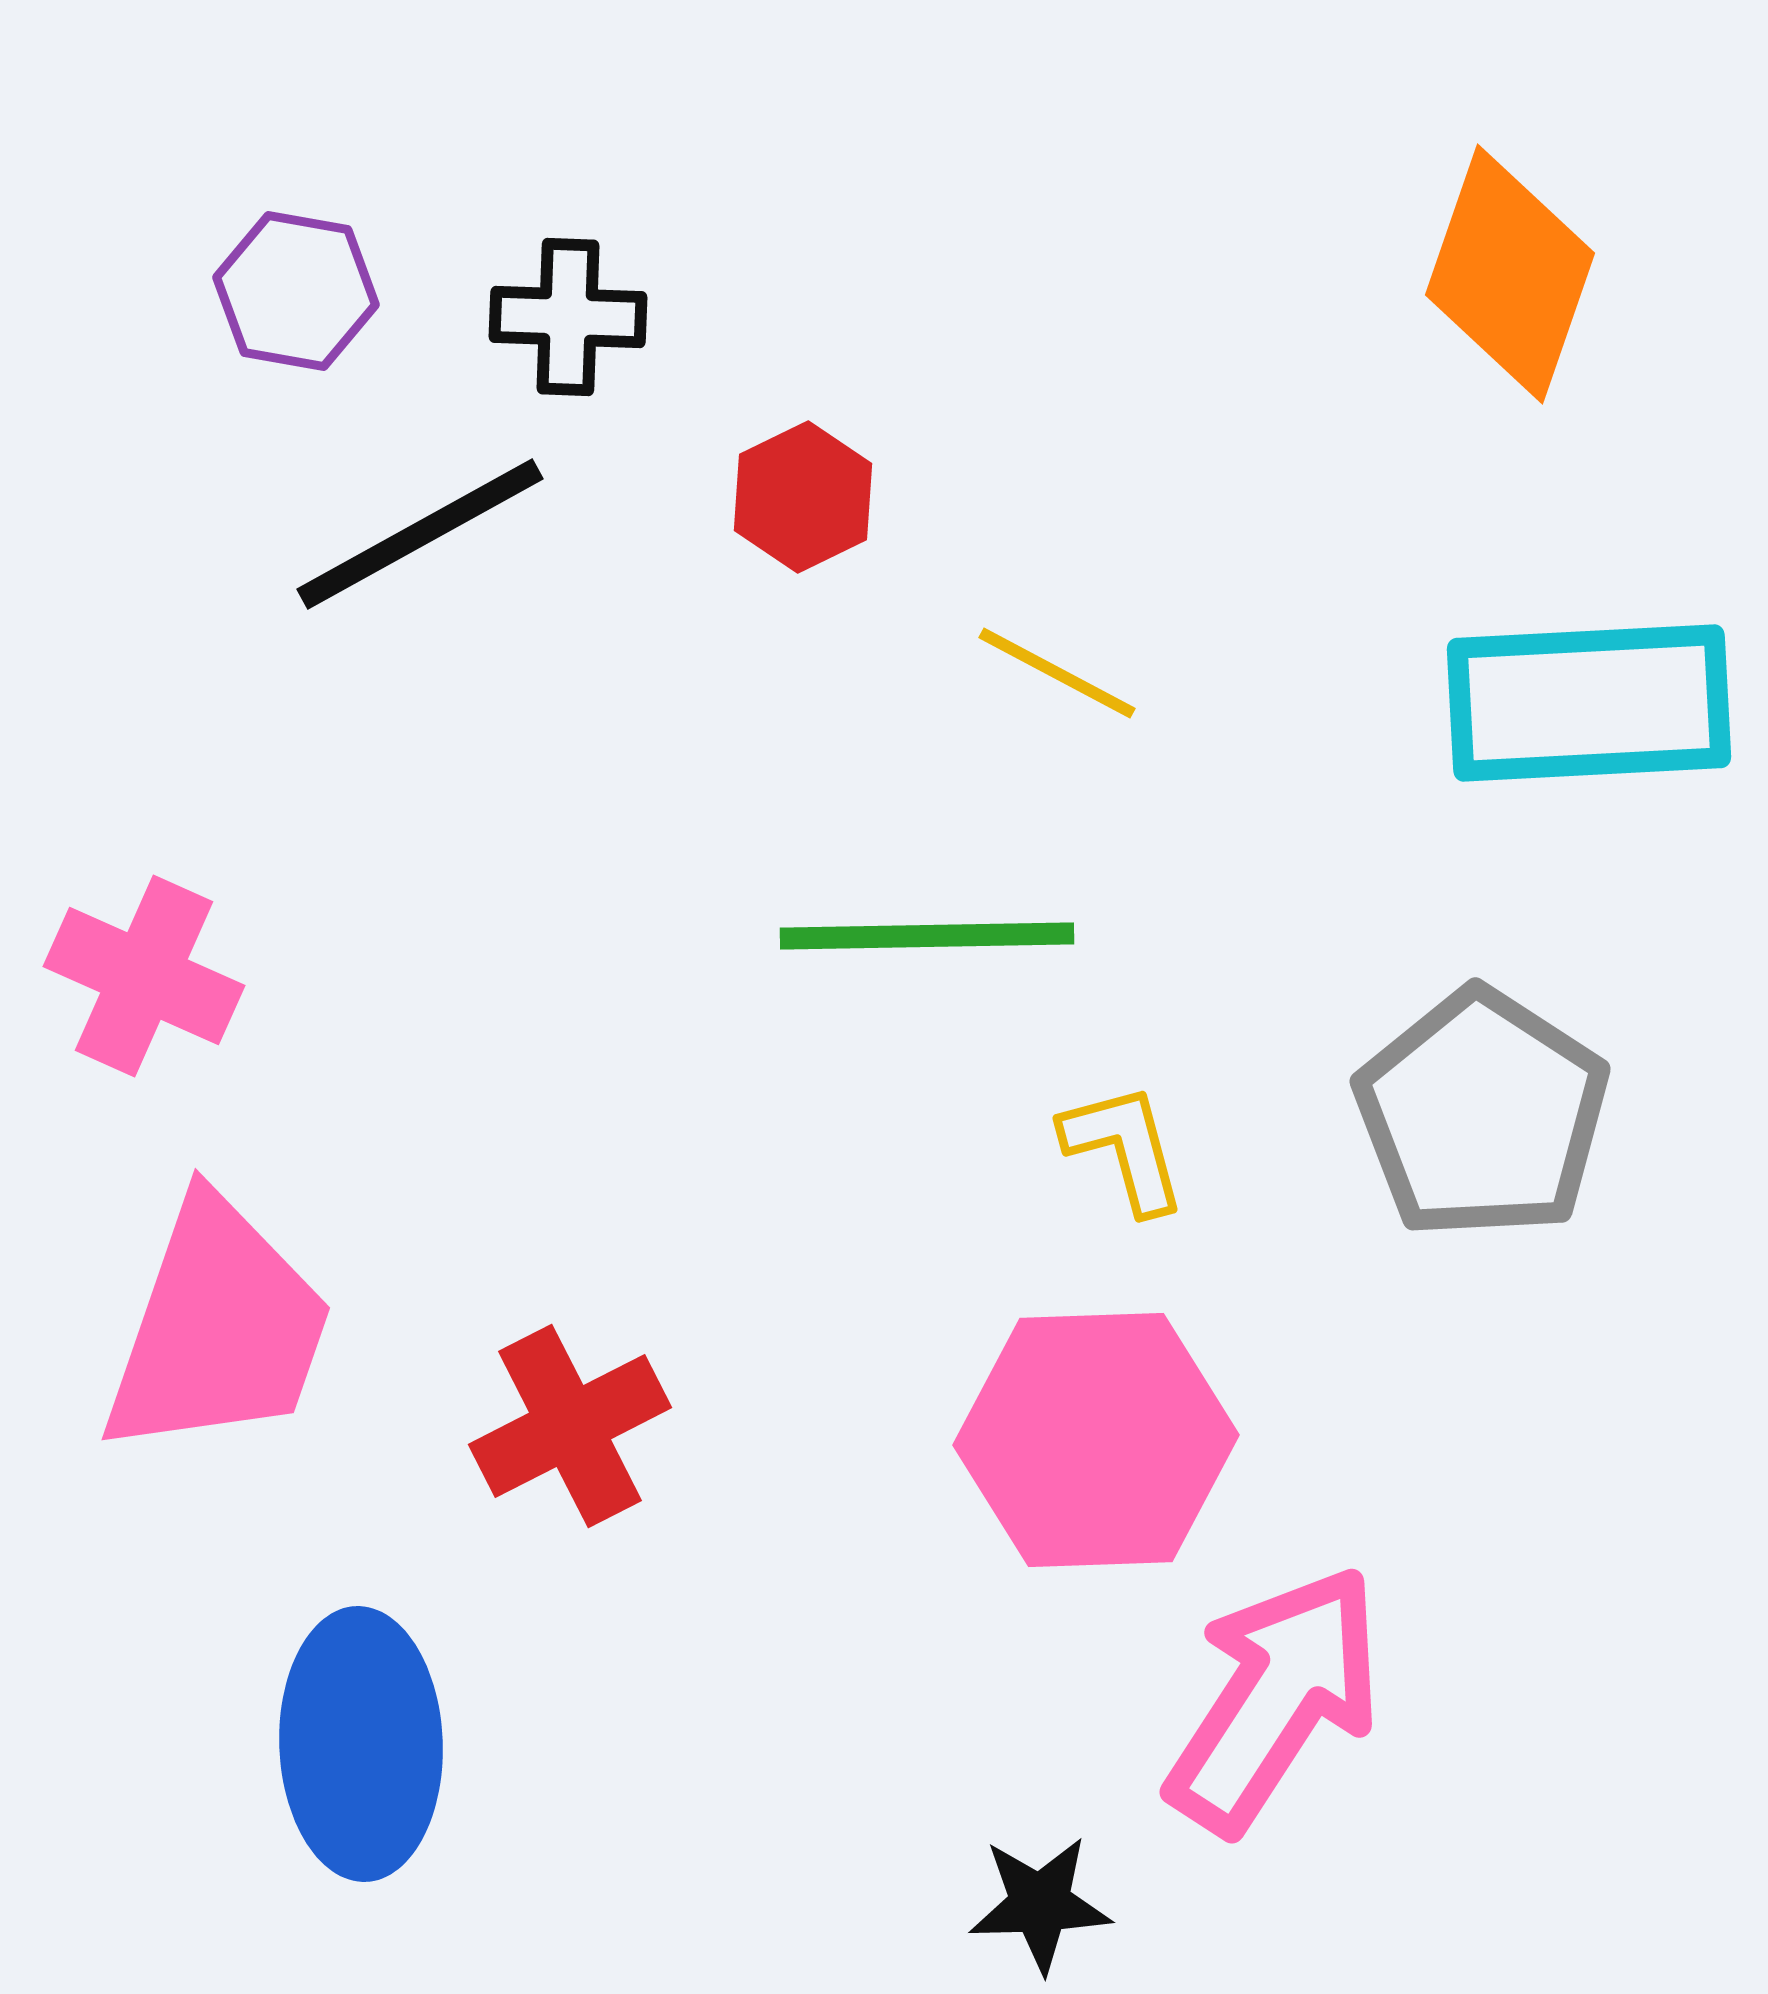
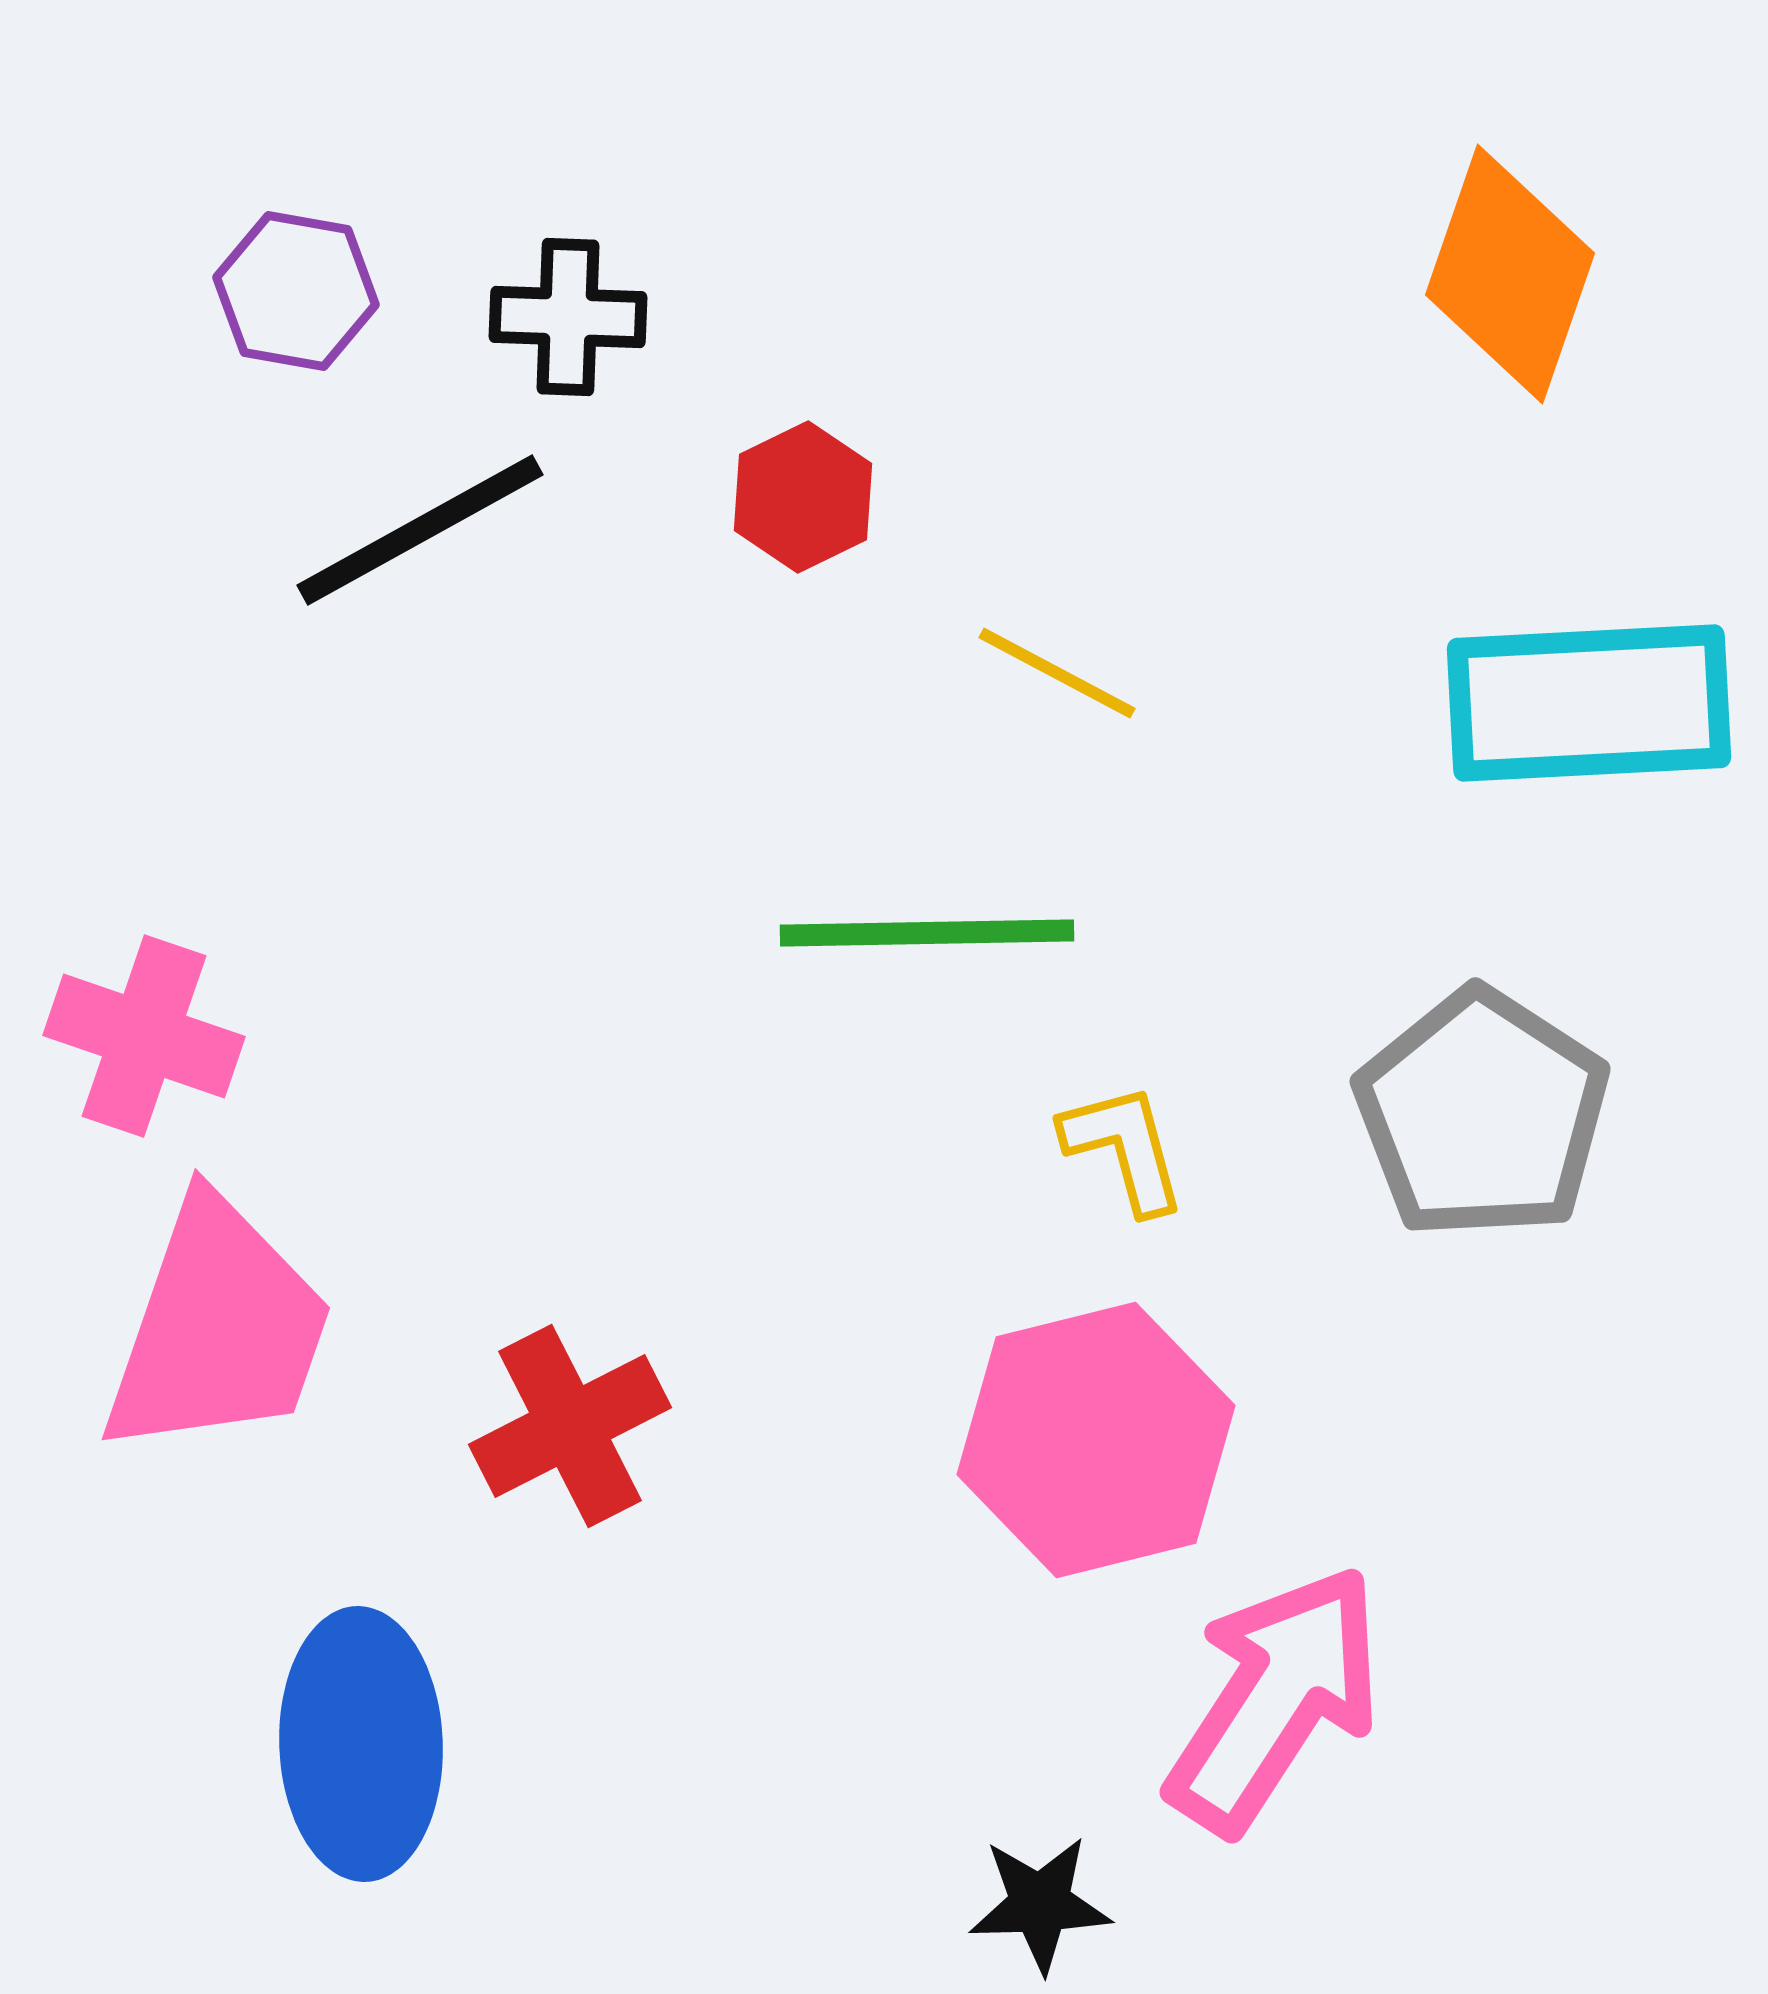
black line: moved 4 px up
green line: moved 3 px up
pink cross: moved 60 px down; rotated 5 degrees counterclockwise
pink hexagon: rotated 12 degrees counterclockwise
